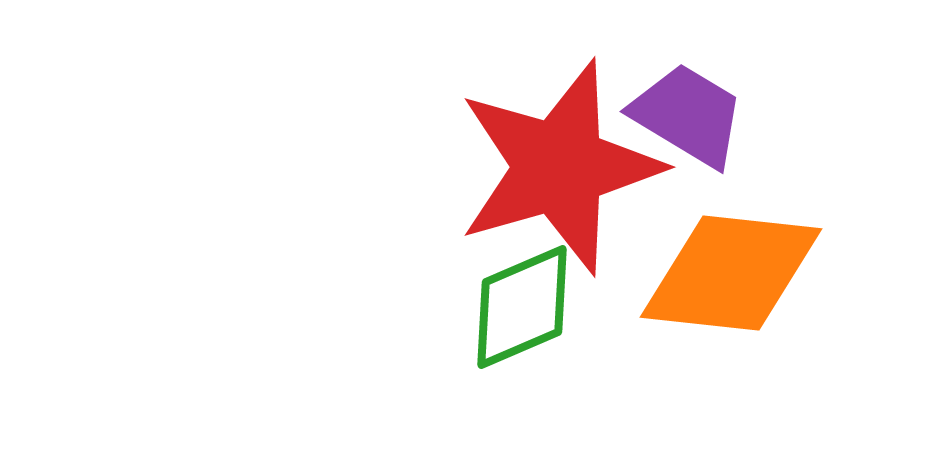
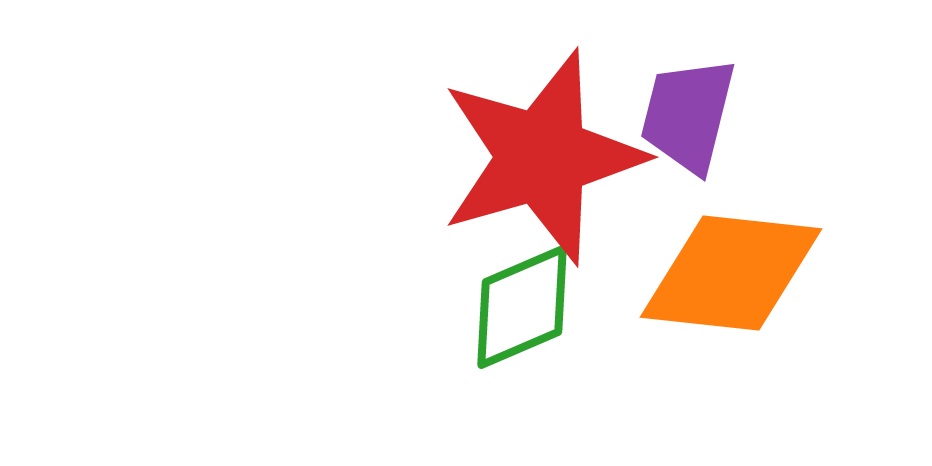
purple trapezoid: rotated 107 degrees counterclockwise
red star: moved 17 px left, 10 px up
